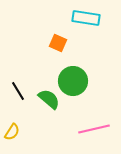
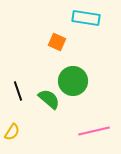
orange square: moved 1 px left, 1 px up
black line: rotated 12 degrees clockwise
pink line: moved 2 px down
